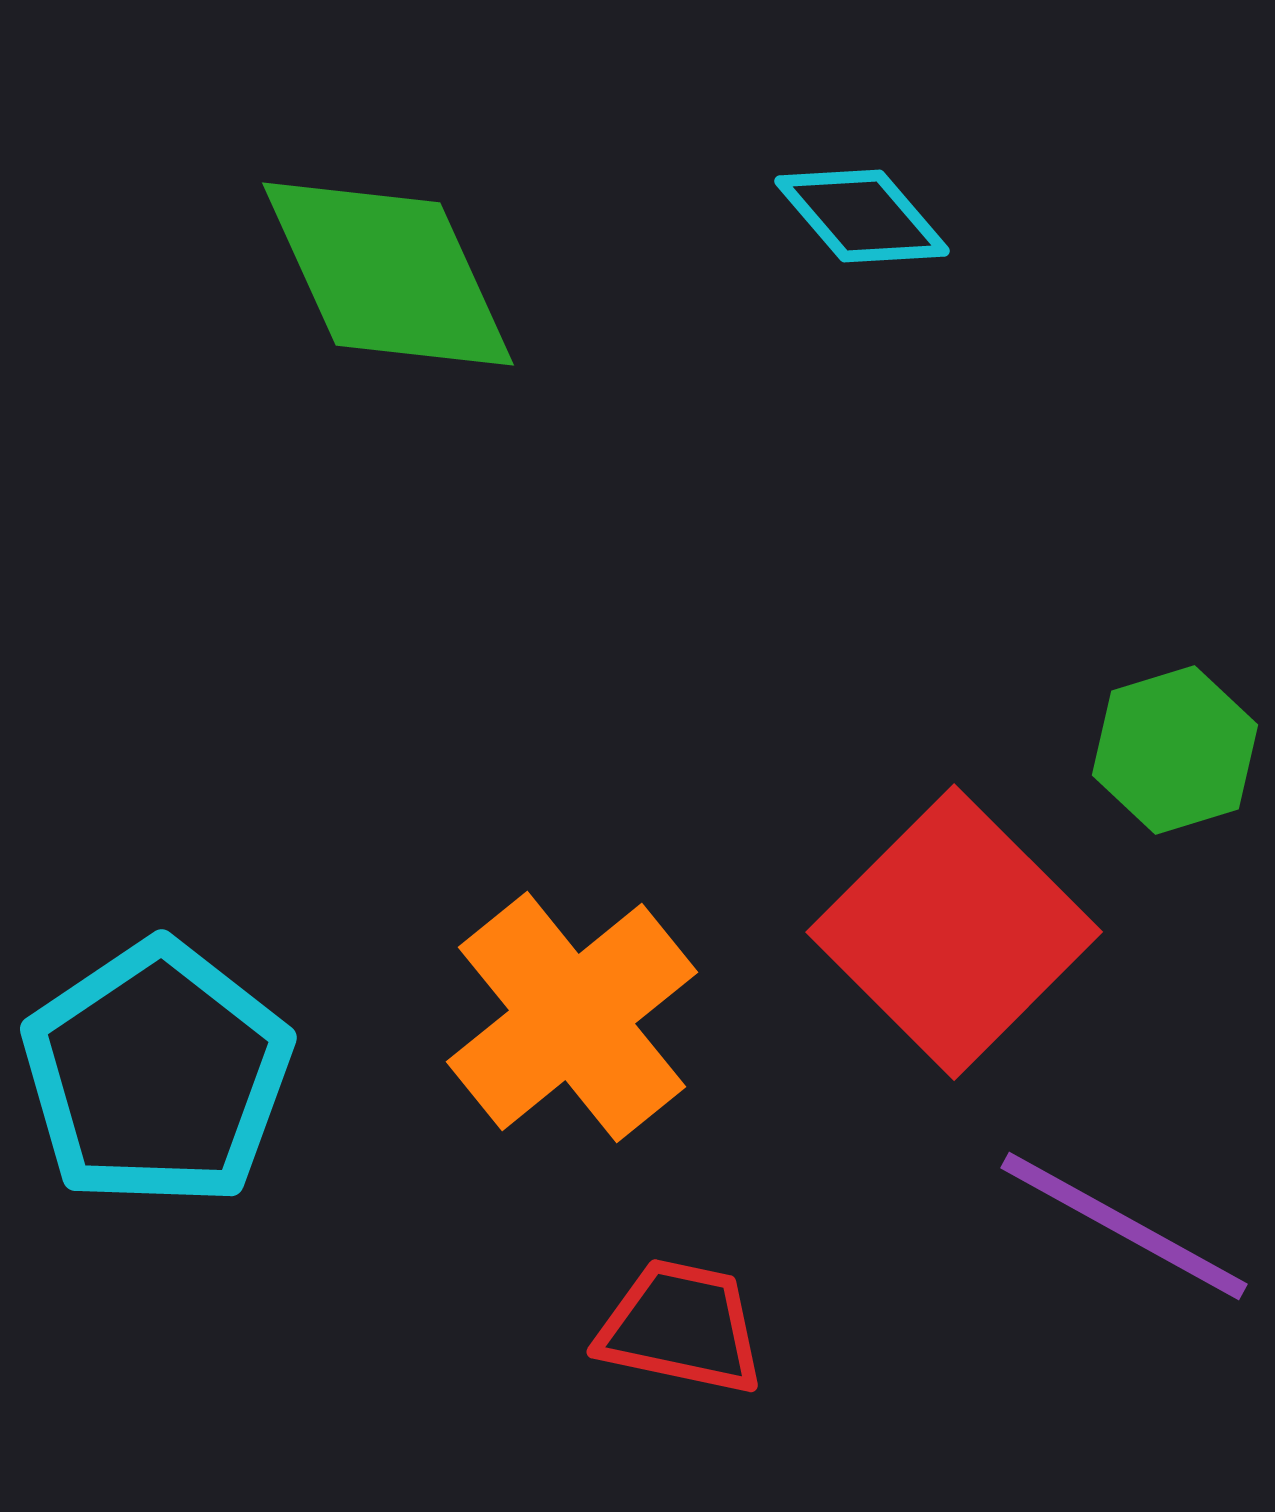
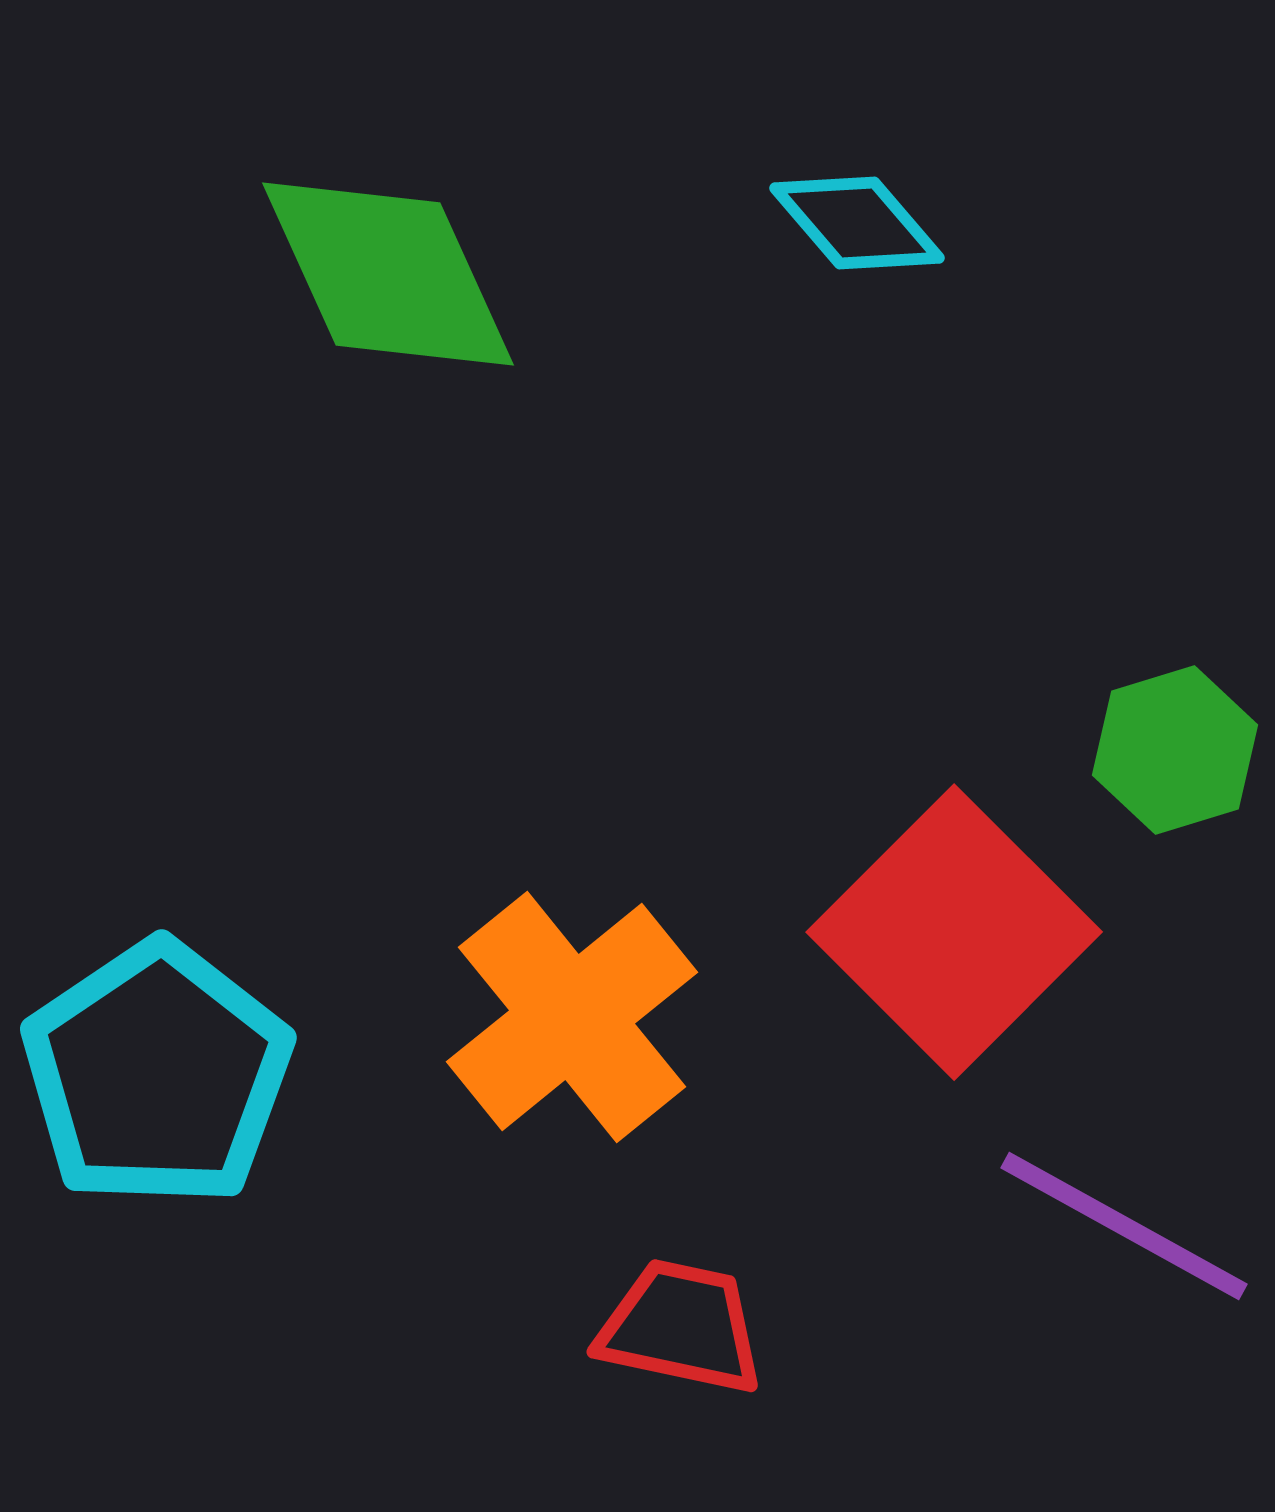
cyan diamond: moved 5 px left, 7 px down
